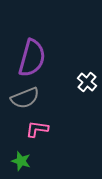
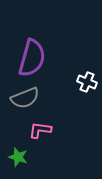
white cross: rotated 18 degrees counterclockwise
pink L-shape: moved 3 px right, 1 px down
green star: moved 3 px left, 4 px up
